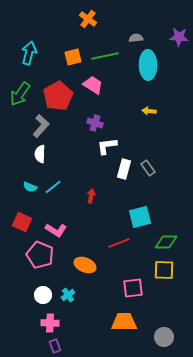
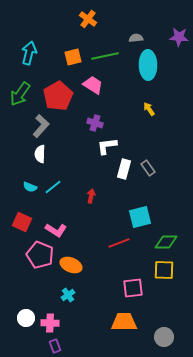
yellow arrow: moved 2 px up; rotated 48 degrees clockwise
orange ellipse: moved 14 px left
white circle: moved 17 px left, 23 px down
